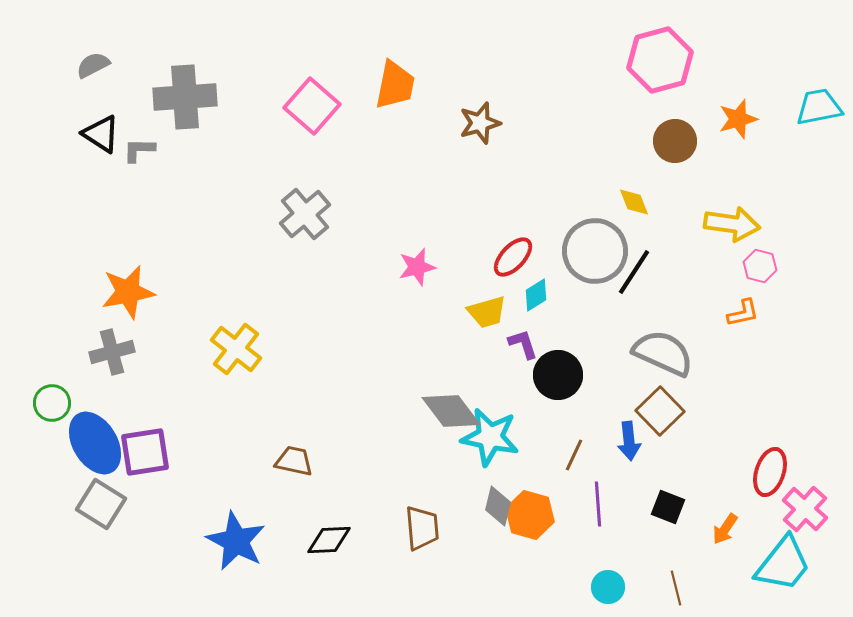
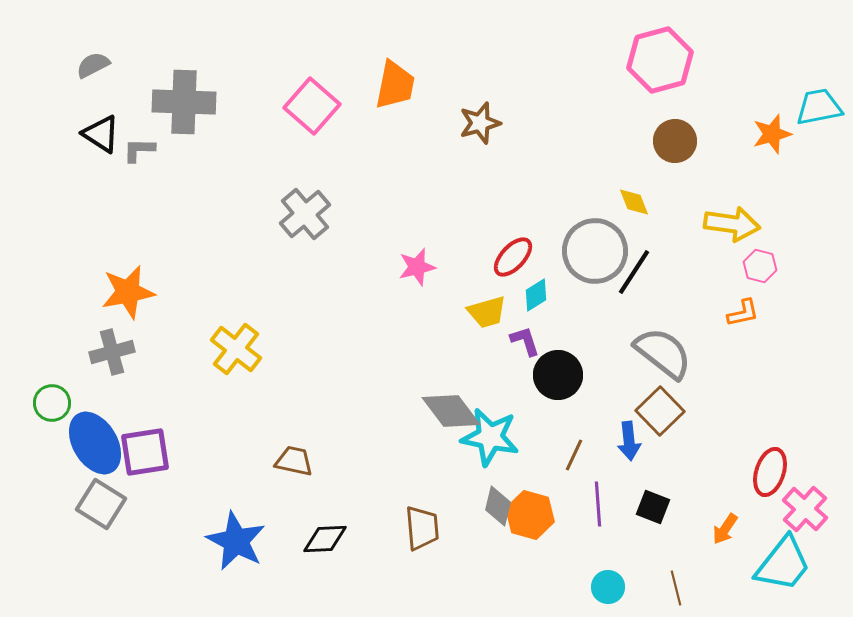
gray cross at (185, 97): moved 1 px left, 5 px down; rotated 6 degrees clockwise
orange star at (738, 119): moved 34 px right, 15 px down
purple L-shape at (523, 344): moved 2 px right, 3 px up
gray semicircle at (663, 353): rotated 14 degrees clockwise
black square at (668, 507): moved 15 px left
black diamond at (329, 540): moved 4 px left, 1 px up
